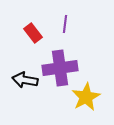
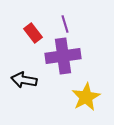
purple line: rotated 24 degrees counterclockwise
purple cross: moved 3 px right, 12 px up
black arrow: moved 1 px left
